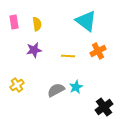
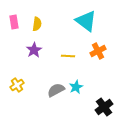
yellow semicircle: rotated 16 degrees clockwise
purple star: rotated 21 degrees counterclockwise
